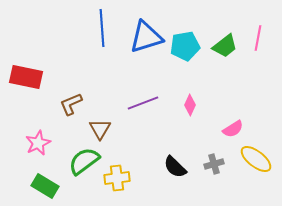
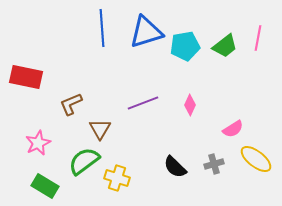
blue triangle: moved 5 px up
yellow cross: rotated 25 degrees clockwise
